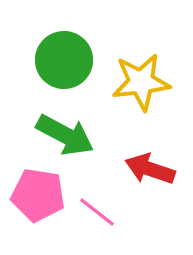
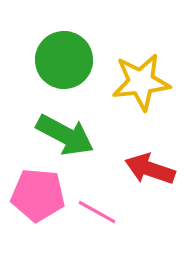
pink pentagon: rotated 4 degrees counterclockwise
pink line: rotated 9 degrees counterclockwise
